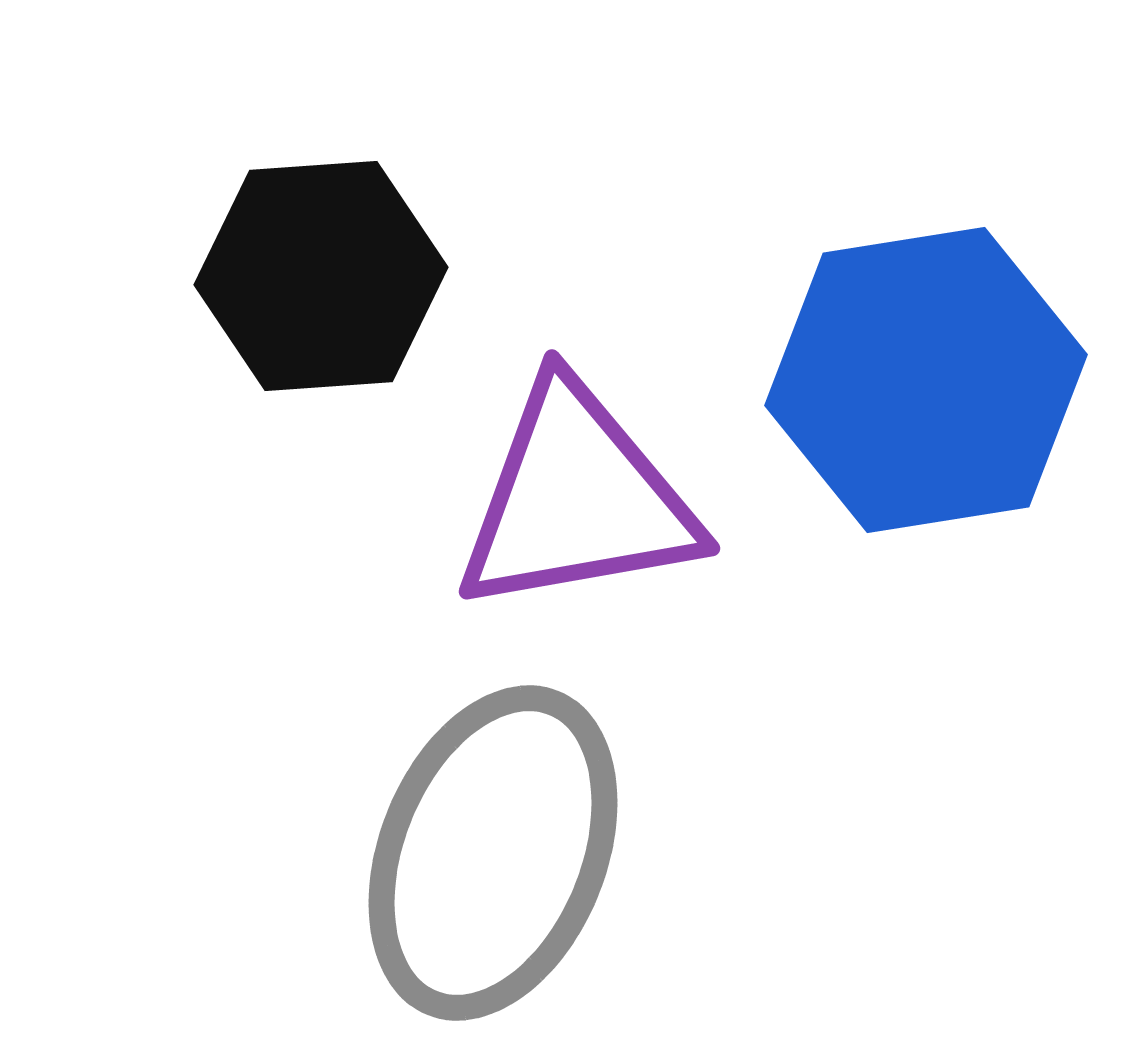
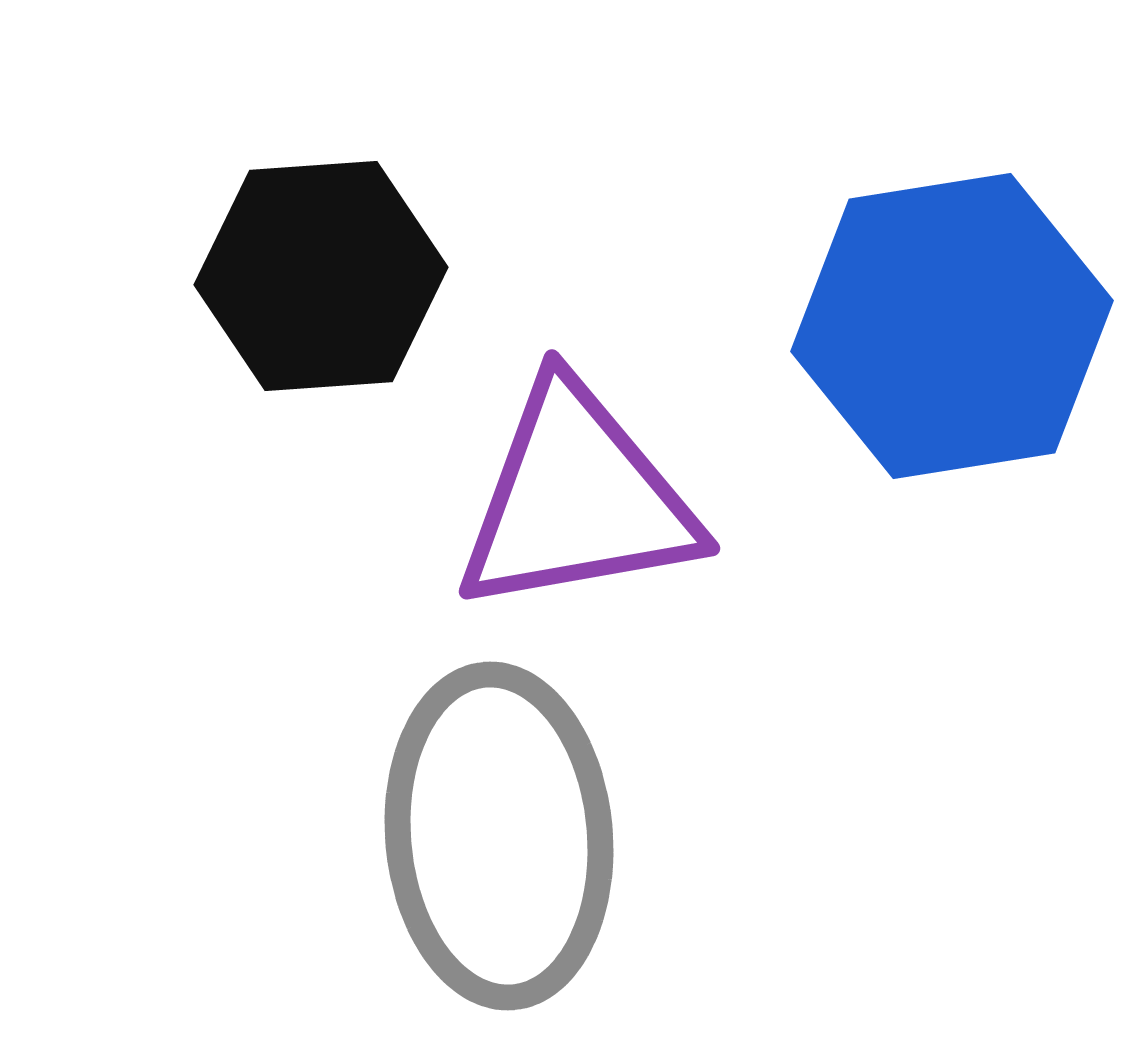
blue hexagon: moved 26 px right, 54 px up
gray ellipse: moved 6 px right, 17 px up; rotated 27 degrees counterclockwise
